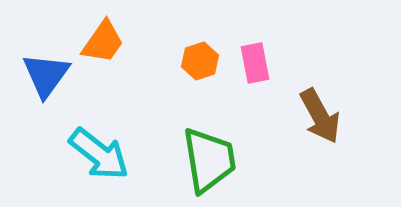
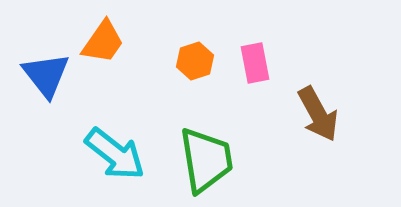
orange hexagon: moved 5 px left
blue triangle: rotated 14 degrees counterclockwise
brown arrow: moved 2 px left, 2 px up
cyan arrow: moved 16 px right
green trapezoid: moved 3 px left
